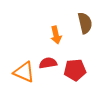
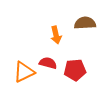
brown semicircle: rotated 80 degrees counterclockwise
red semicircle: rotated 24 degrees clockwise
orange triangle: rotated 50 degrees counterclockwise
